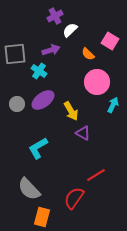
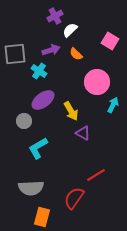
orange semicircle: moved 12 px left
gray circle: moved 7 px right, 17 px down
gray semicircle: moved 2 px right, 1 px up; rotated 50 degrees counterclockwise
